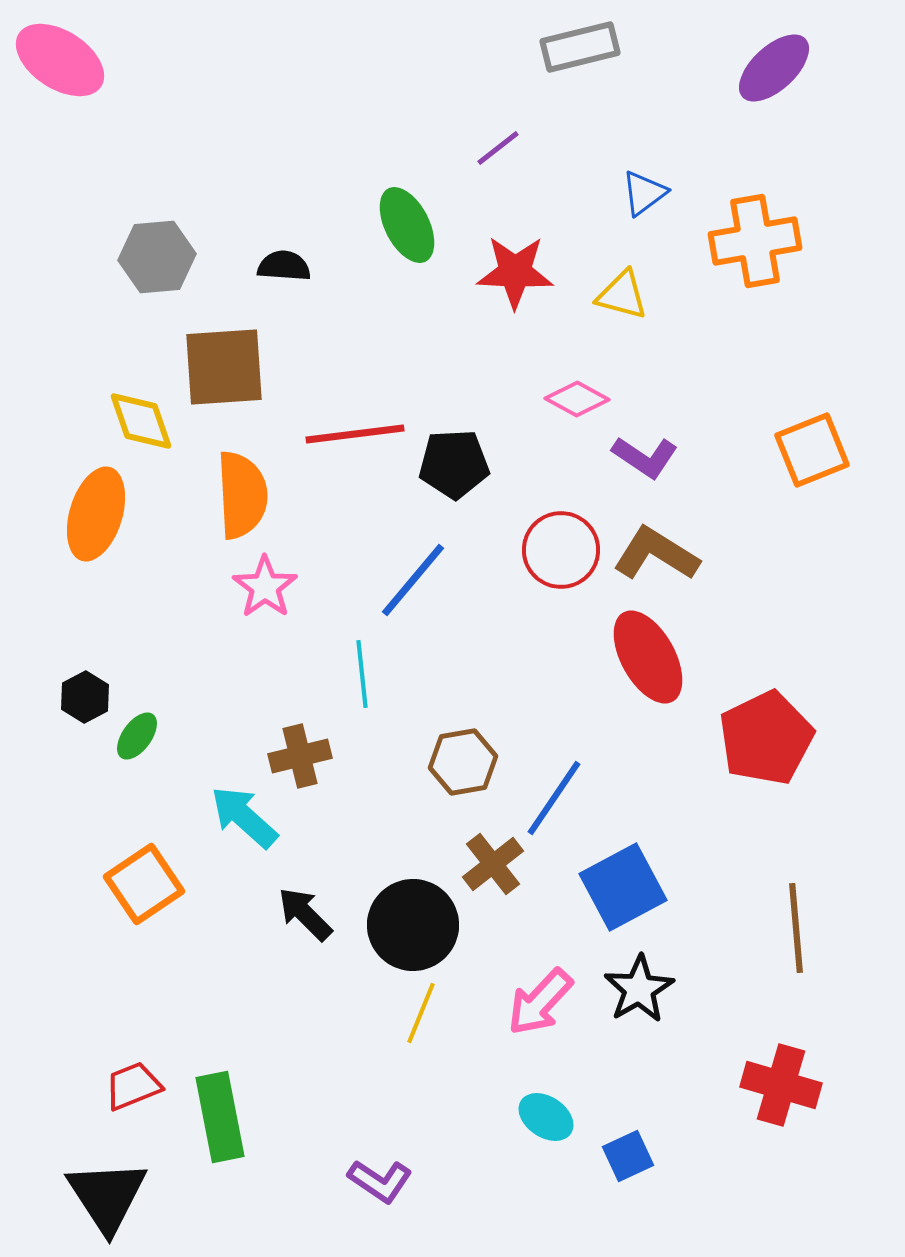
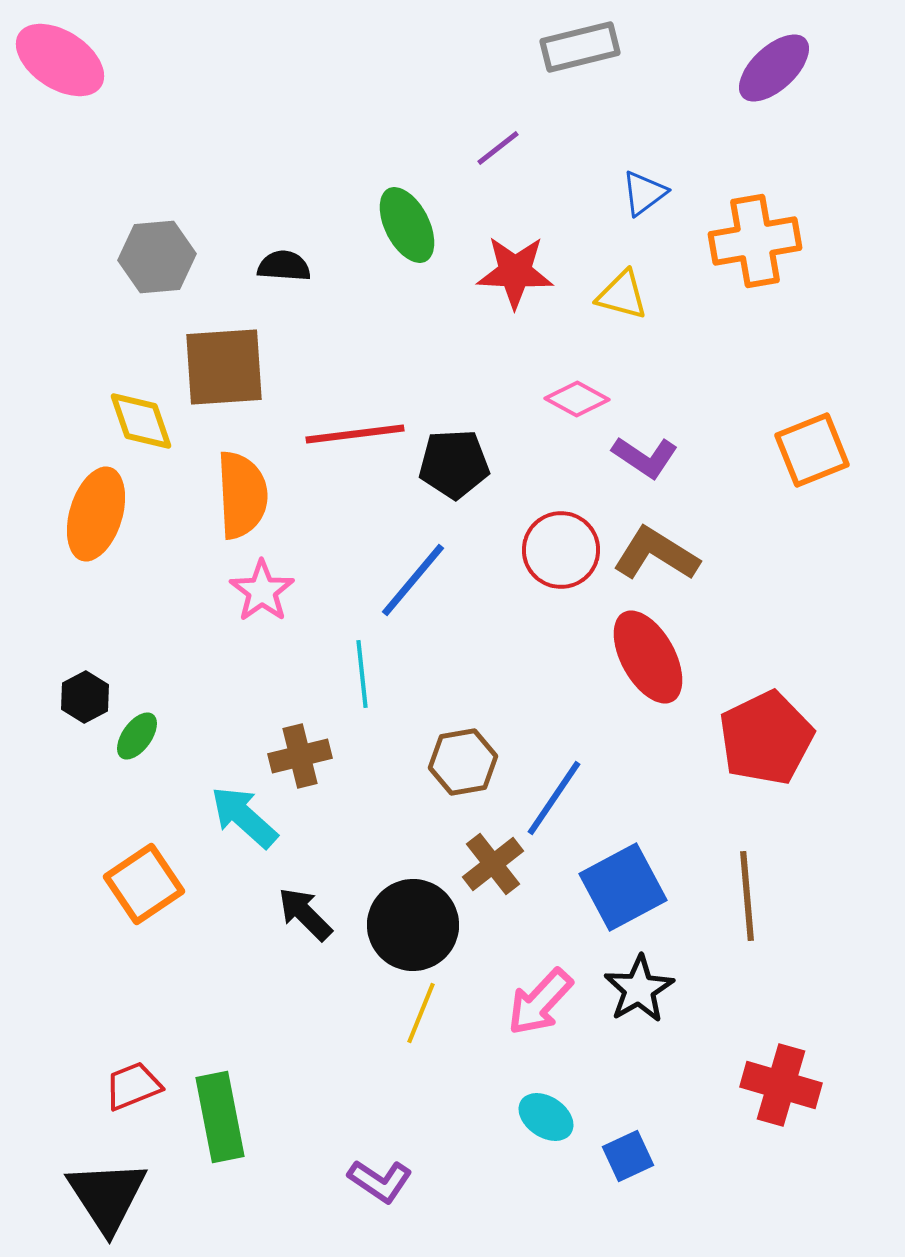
pink star at (265, 587): moved 3 px left, 4 px down
brown line at (796, 928): moved 49 px left, 32 px up
